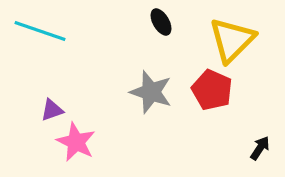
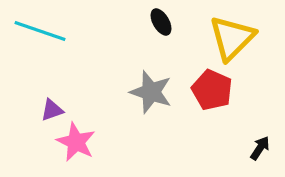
yellow triangle: moved 2 px up
